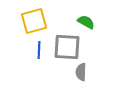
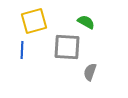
blue line: moved 17 px left
gray semicircle: moved 9 px right; rotated 18 degrees clockwise
